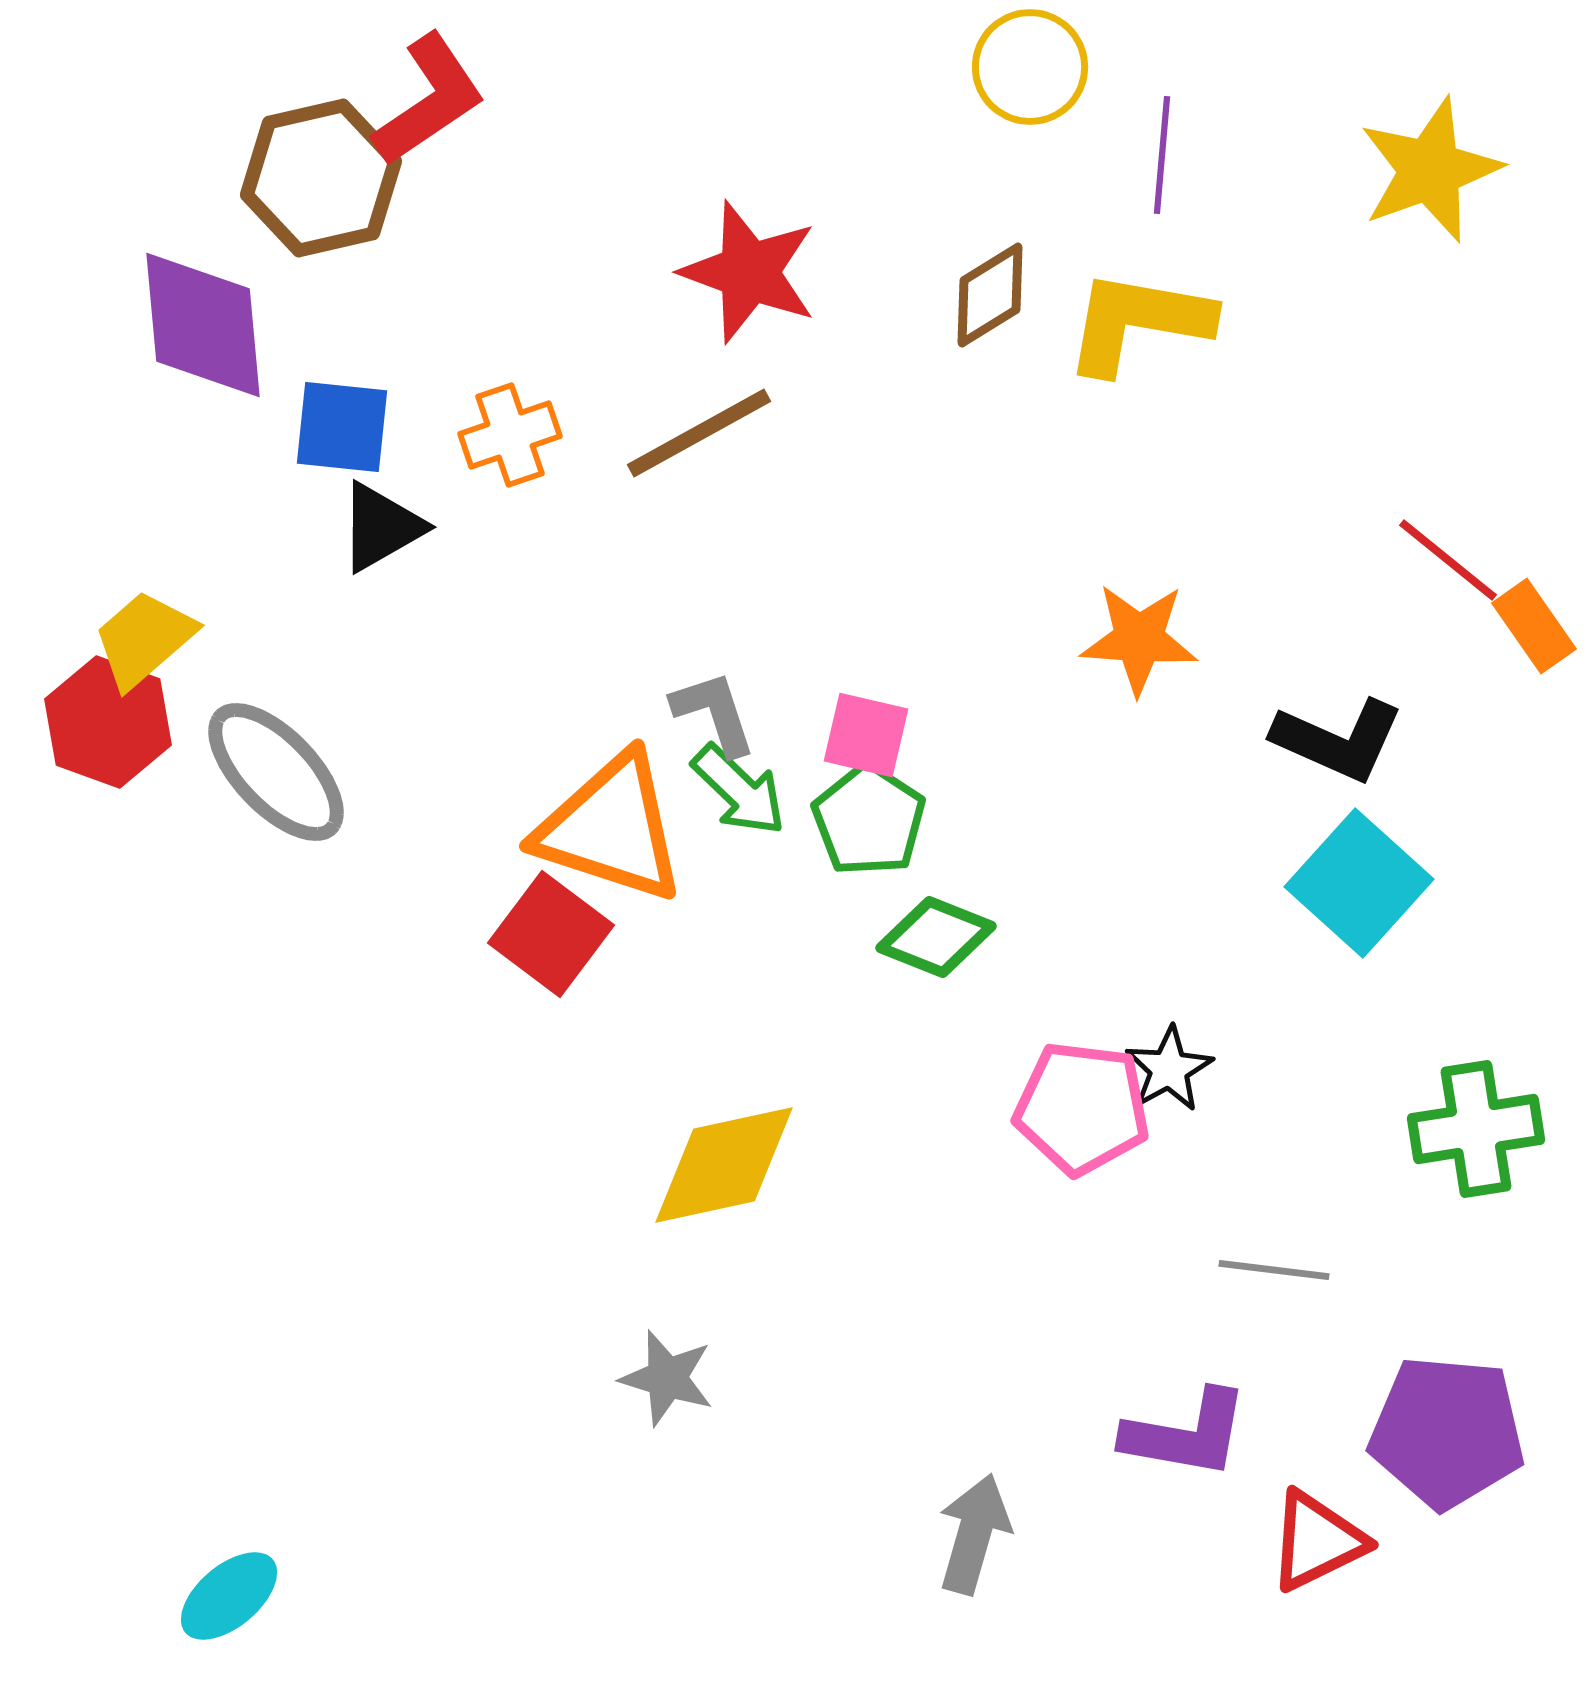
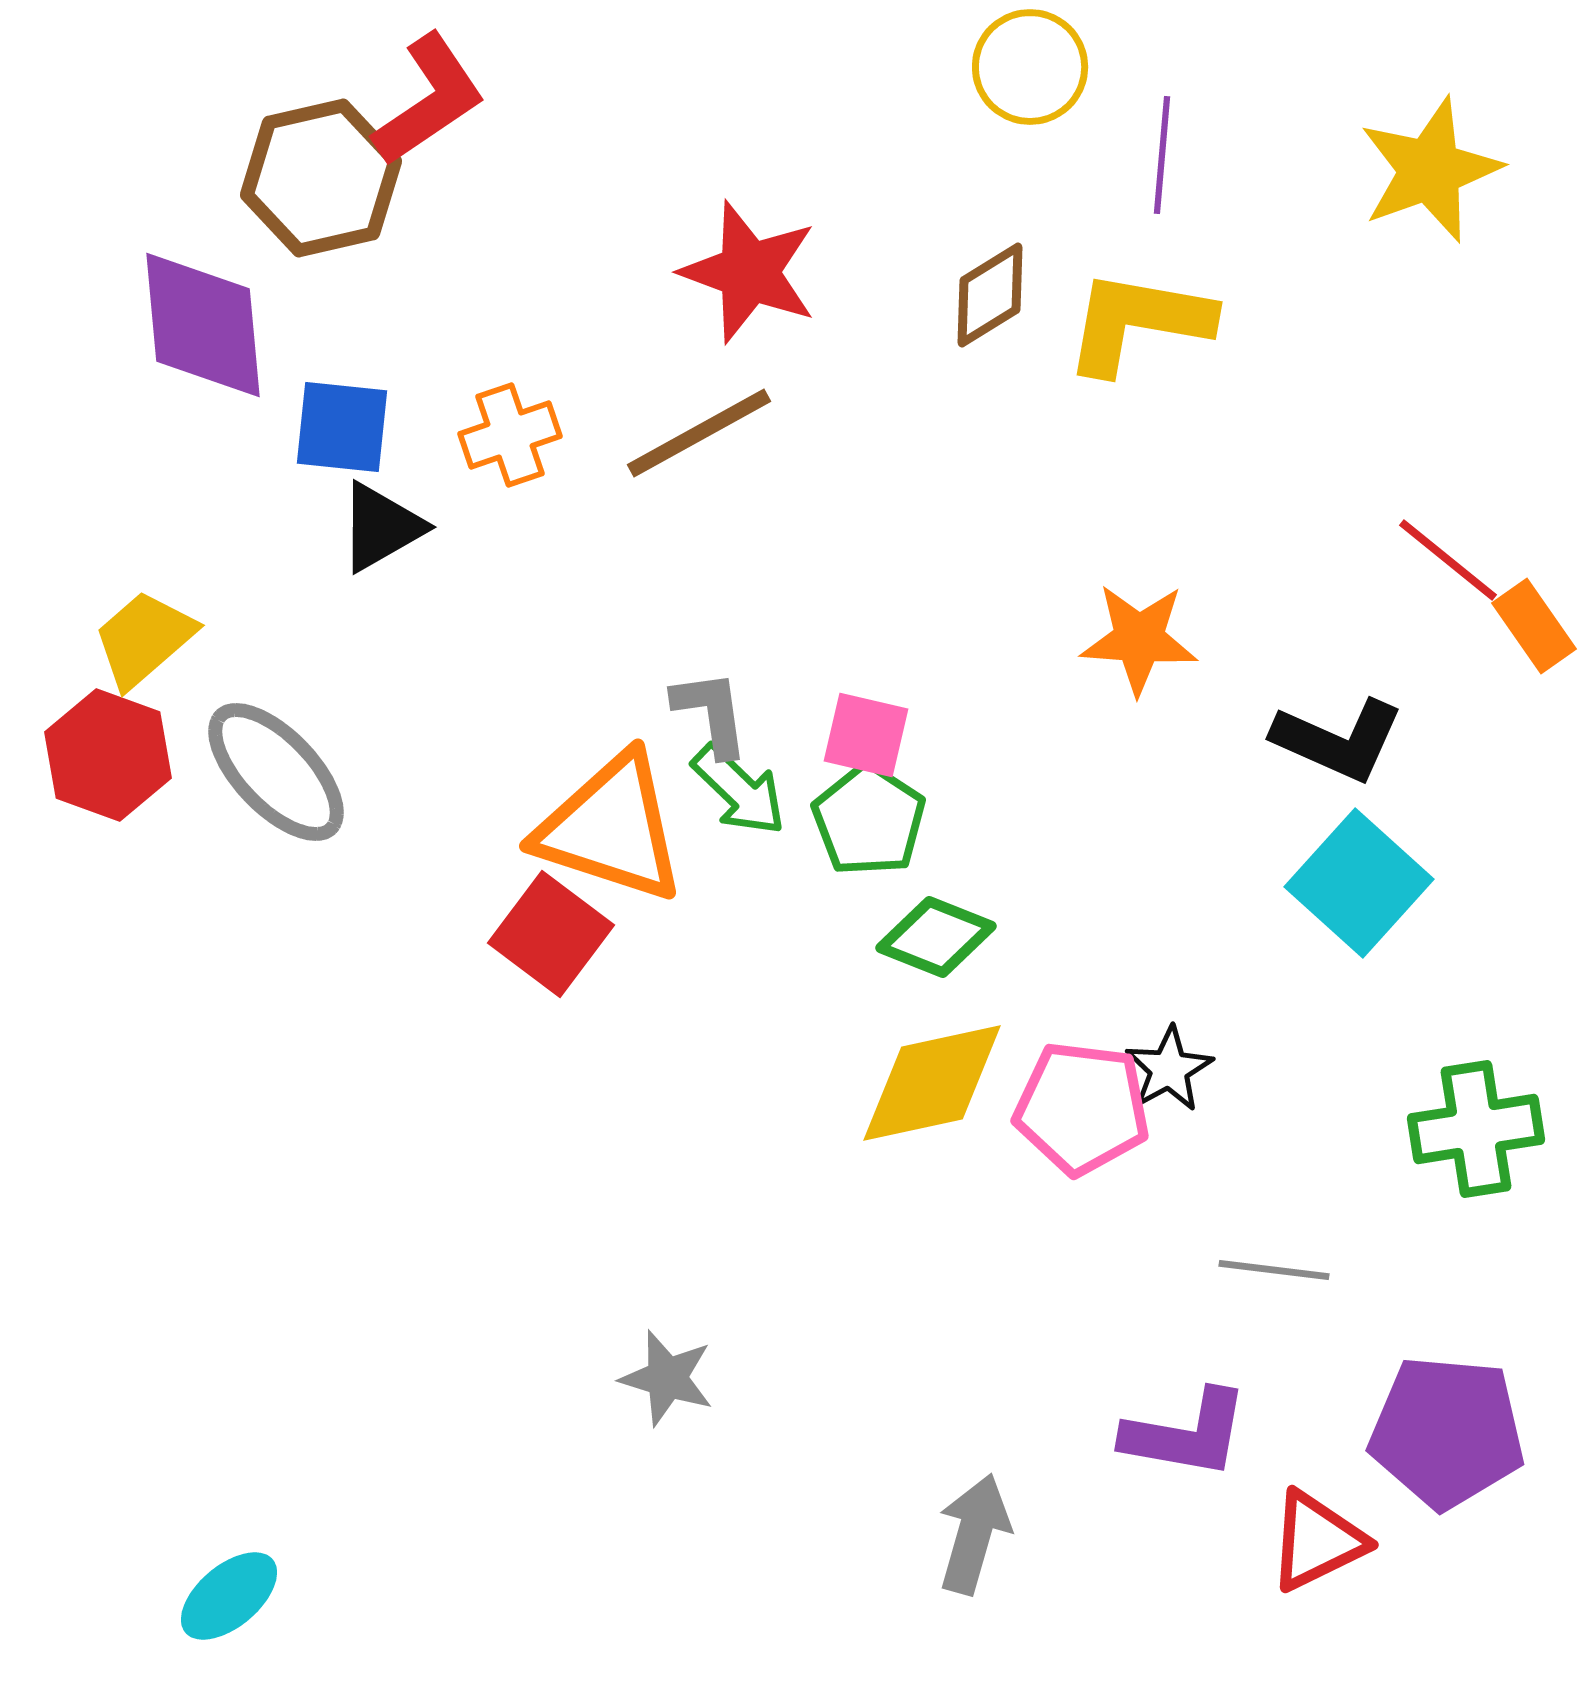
gray L-shape: moved 3 px left; rotated 10 degrees clockwise
red hexagon: moved 33 px down
yellow diamond: moved 208 px right, 82 px up
